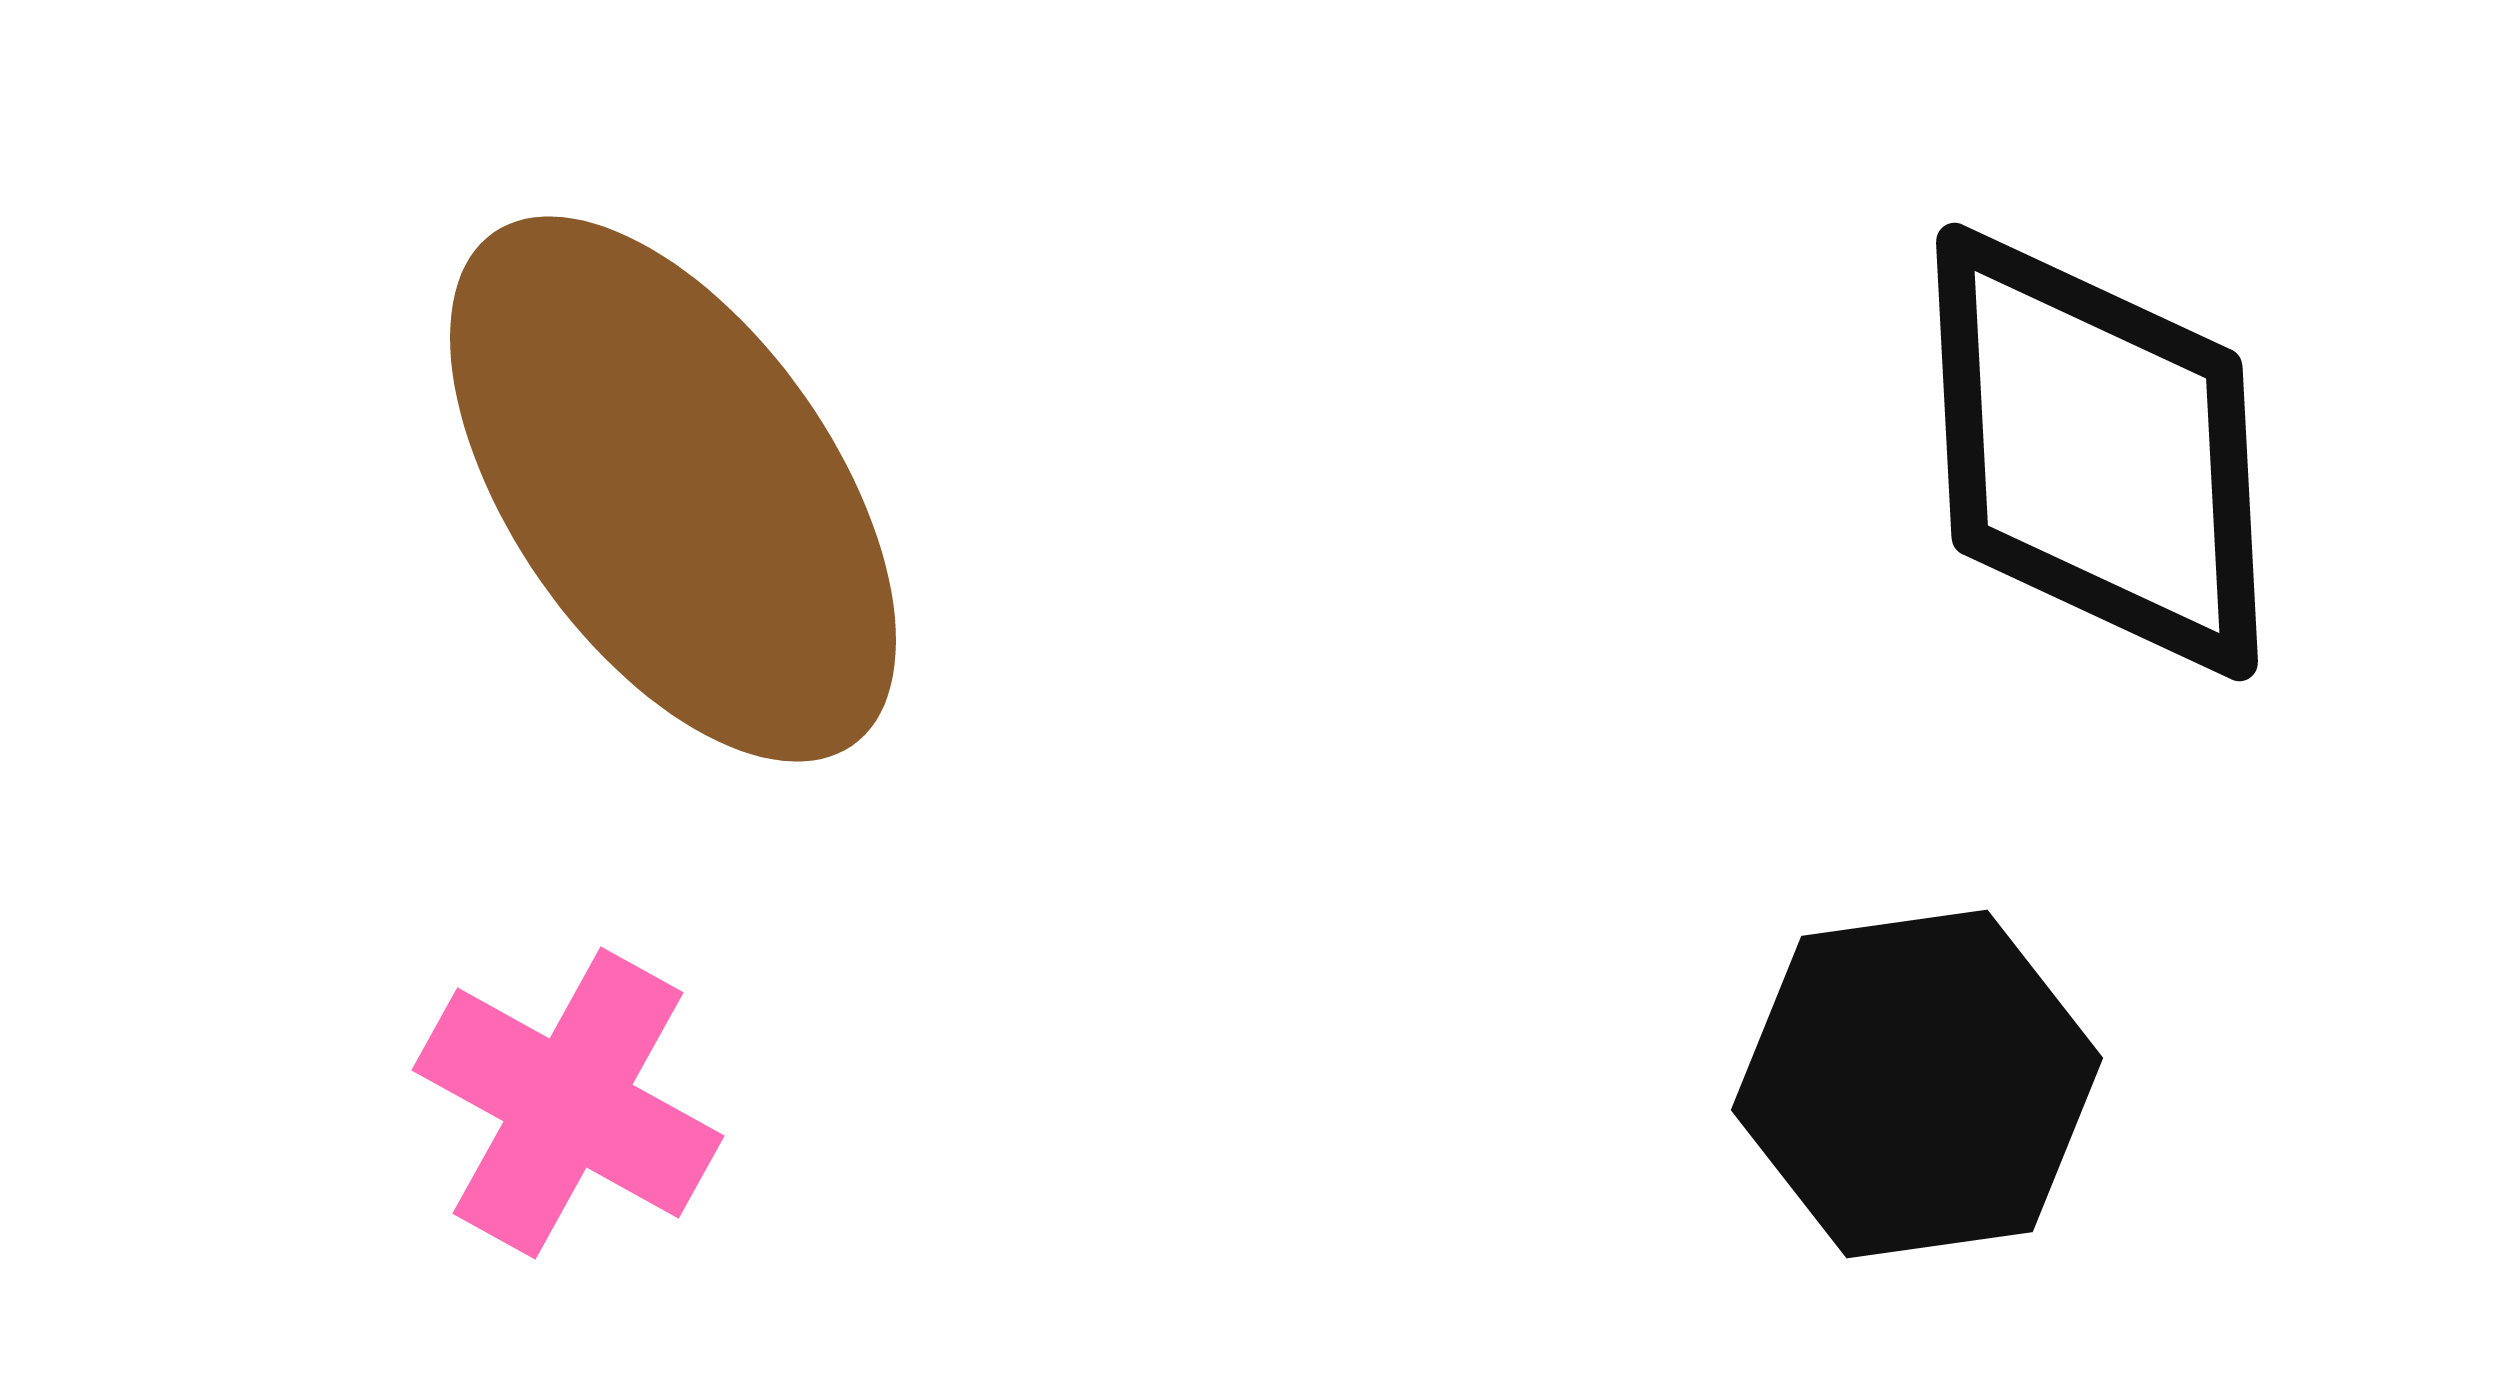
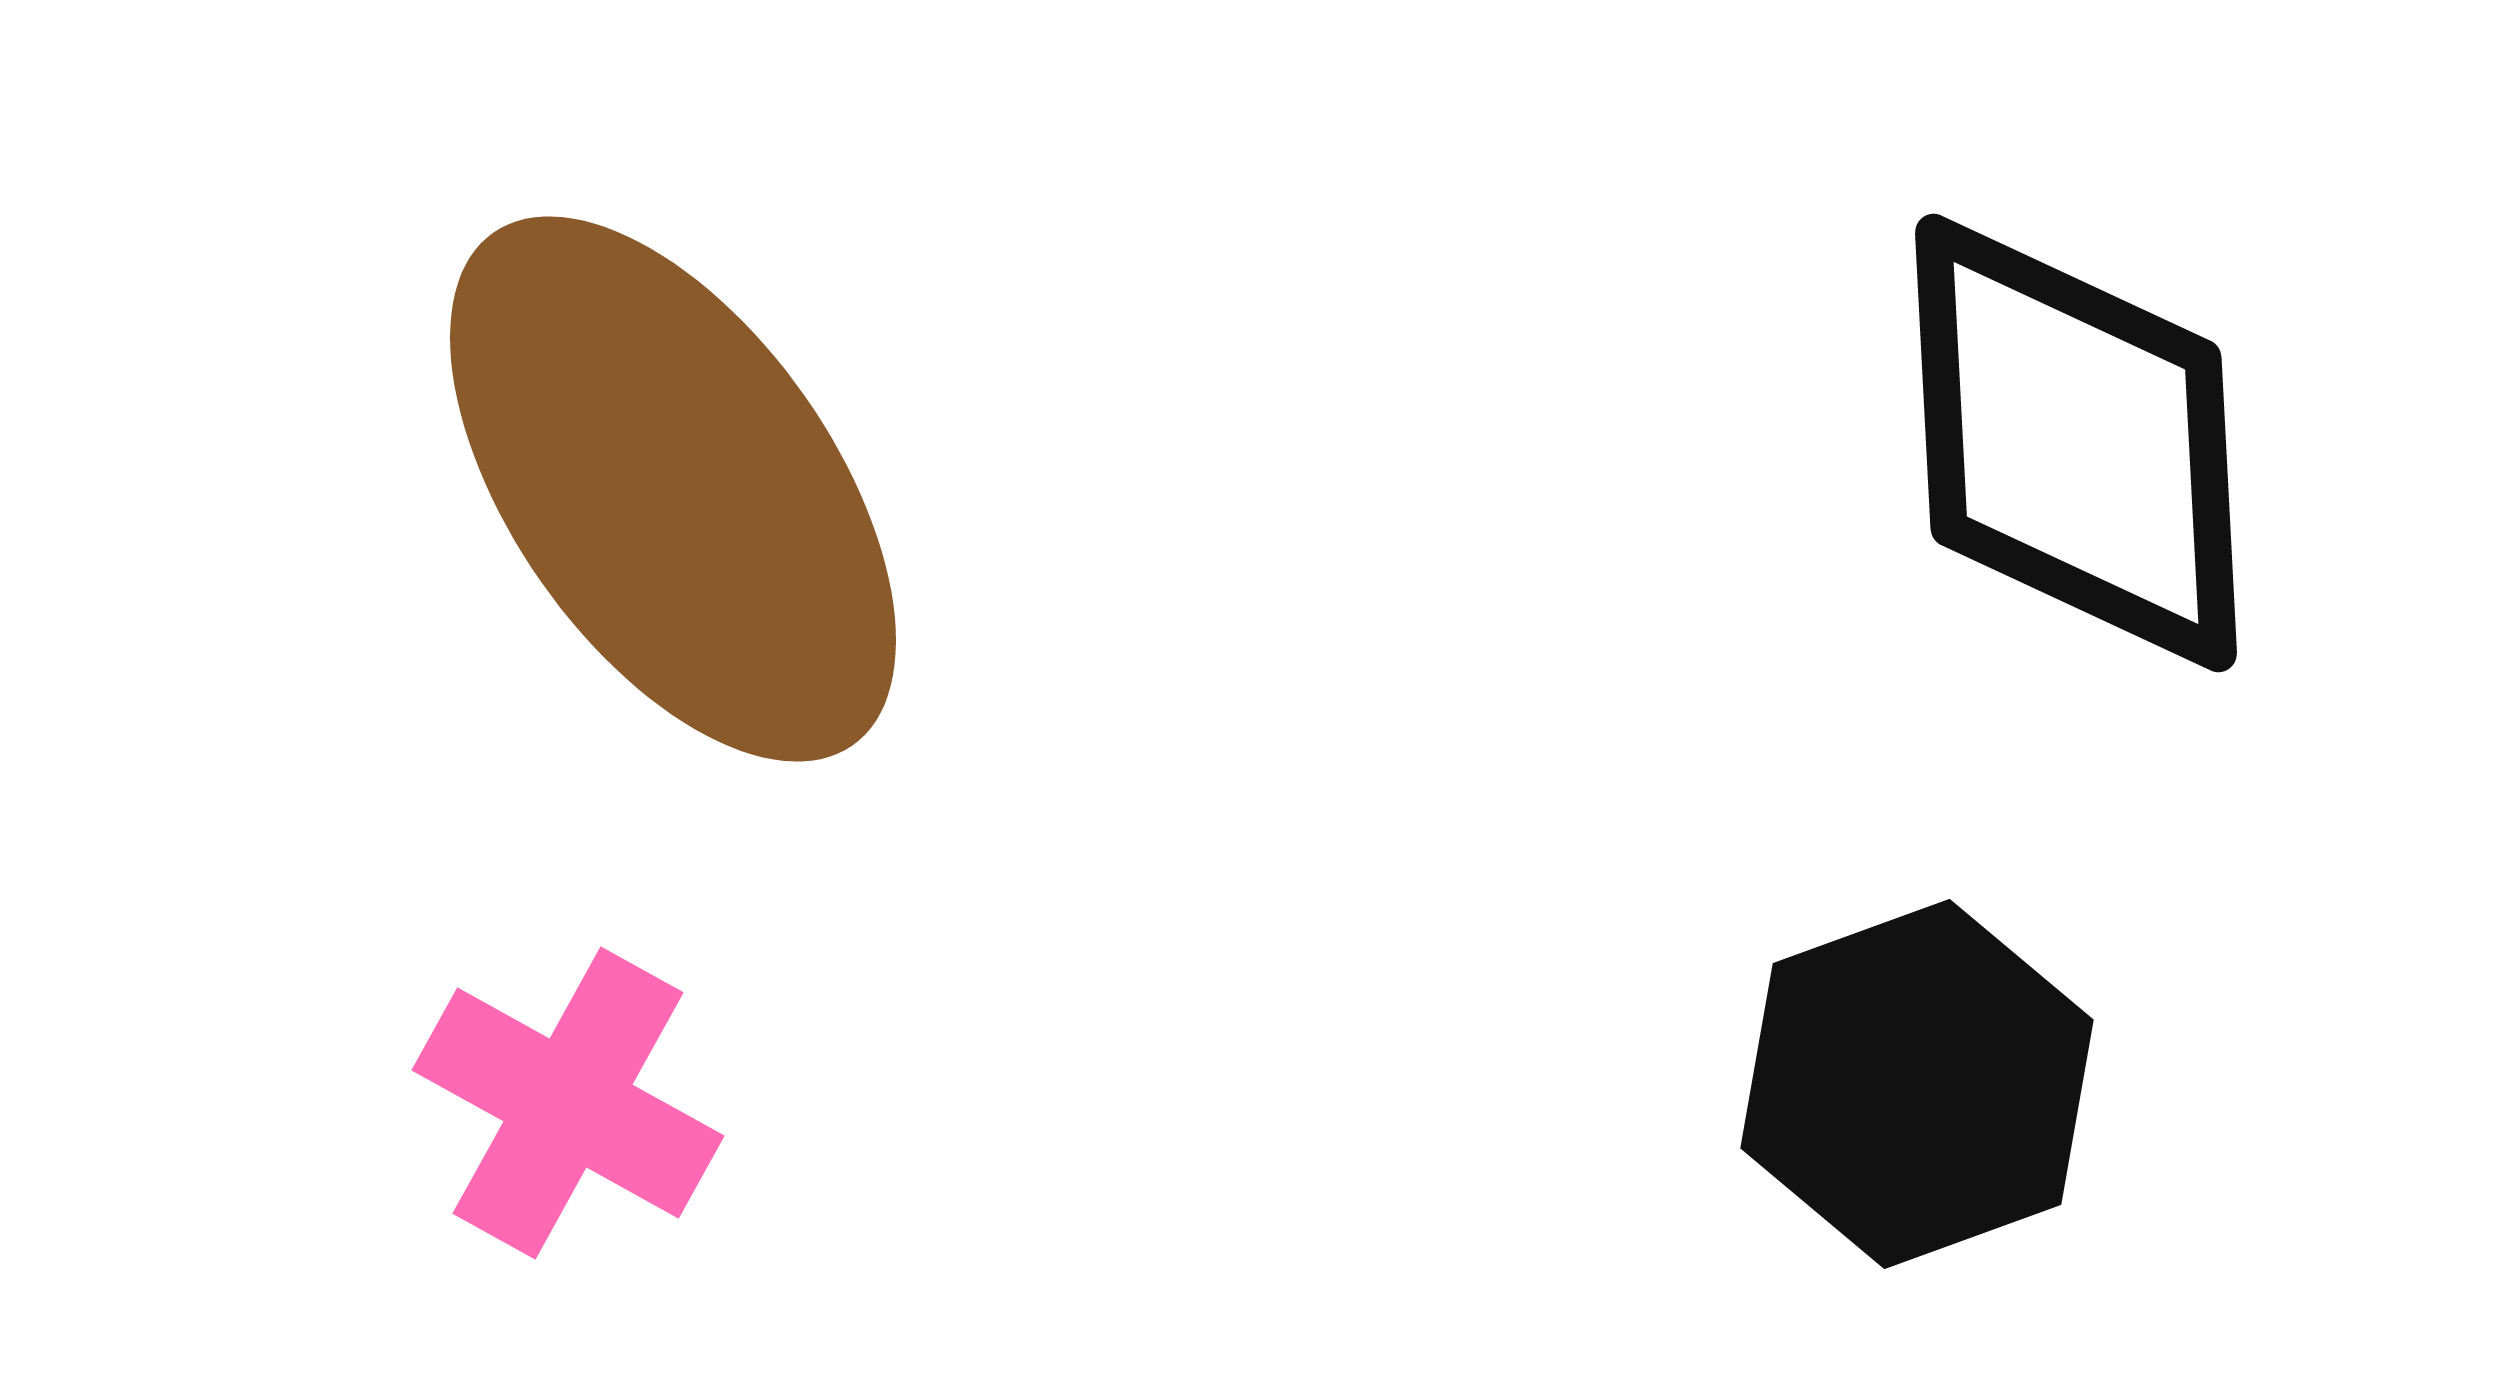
black diamond: moved 21 px left, 9 px up
black hexagon: rotated 12 degrees counterclockwise
